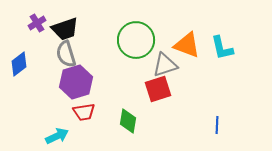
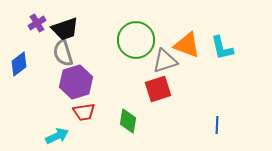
gray semicircle: moved 3 px left, 1 px up
gray triangle: moved 4 px up
